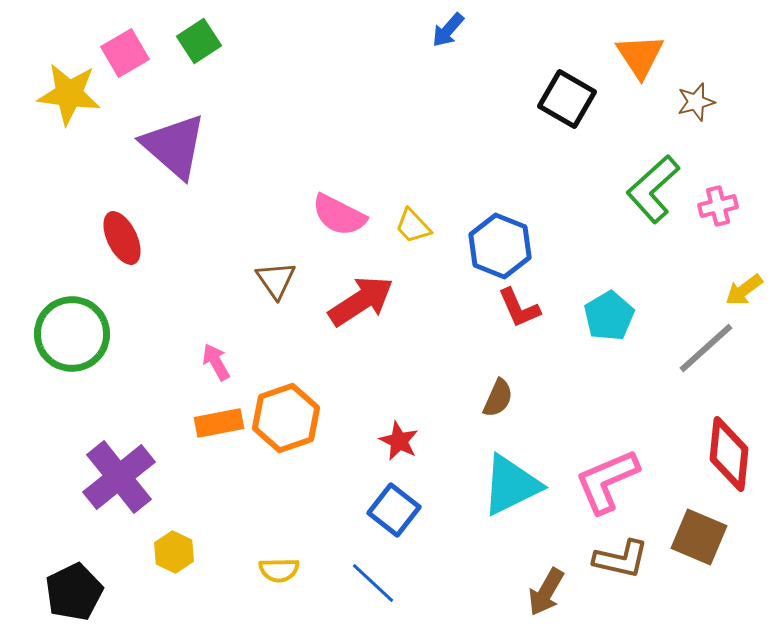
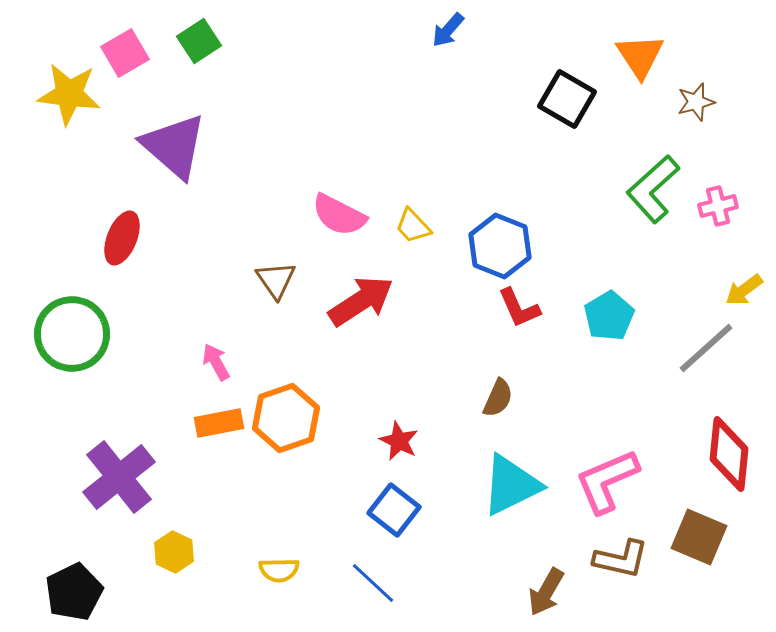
red ellipse: rotated 48 degrees clockwise
